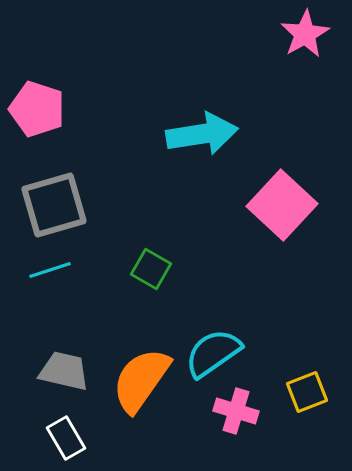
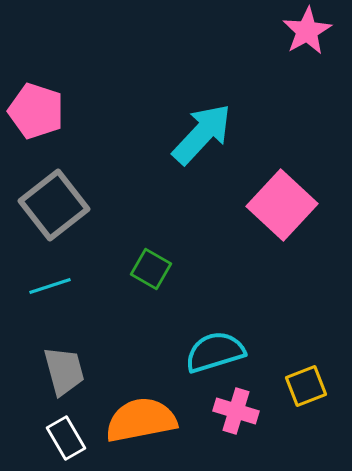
pink star: moved 2 px right, 3 px up
pink pentagon: moved 1 px left, 2 px down
cyan arrow: rotated 38 degrees counterclockwise
gray square: rotated 22 degrees counterclockwise
cyan line: moved 16 px down
cyan semicircle: moved 2 px right, 1 px up; rotated 18 degrees clockwise
gray trapezoid: rotated 62 degrees clockwise
orange semicircle: moved 40 px down; rotated 44 degrees clockwise
yellow square: moved 1 px left, 6 px up
